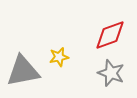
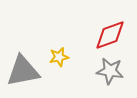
gray star: moved 1 px left, 2 px up; rotated 12 degrees counterclockwise
